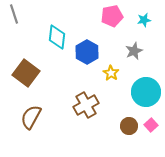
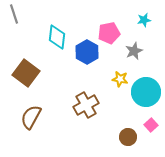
pink pentagon: moved 3 px left, 17 px down
yellow star: moved 9 px right, 6 px down; rotated 21 degrees counterclockwise
brown circle: moved 1 px left, 11 px down
